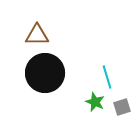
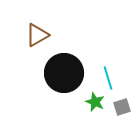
brown triangle: rotated 30 degrees counterclockwise
black circle: moved 19 px right
cyan line: moved 1 px right, 1 px down
